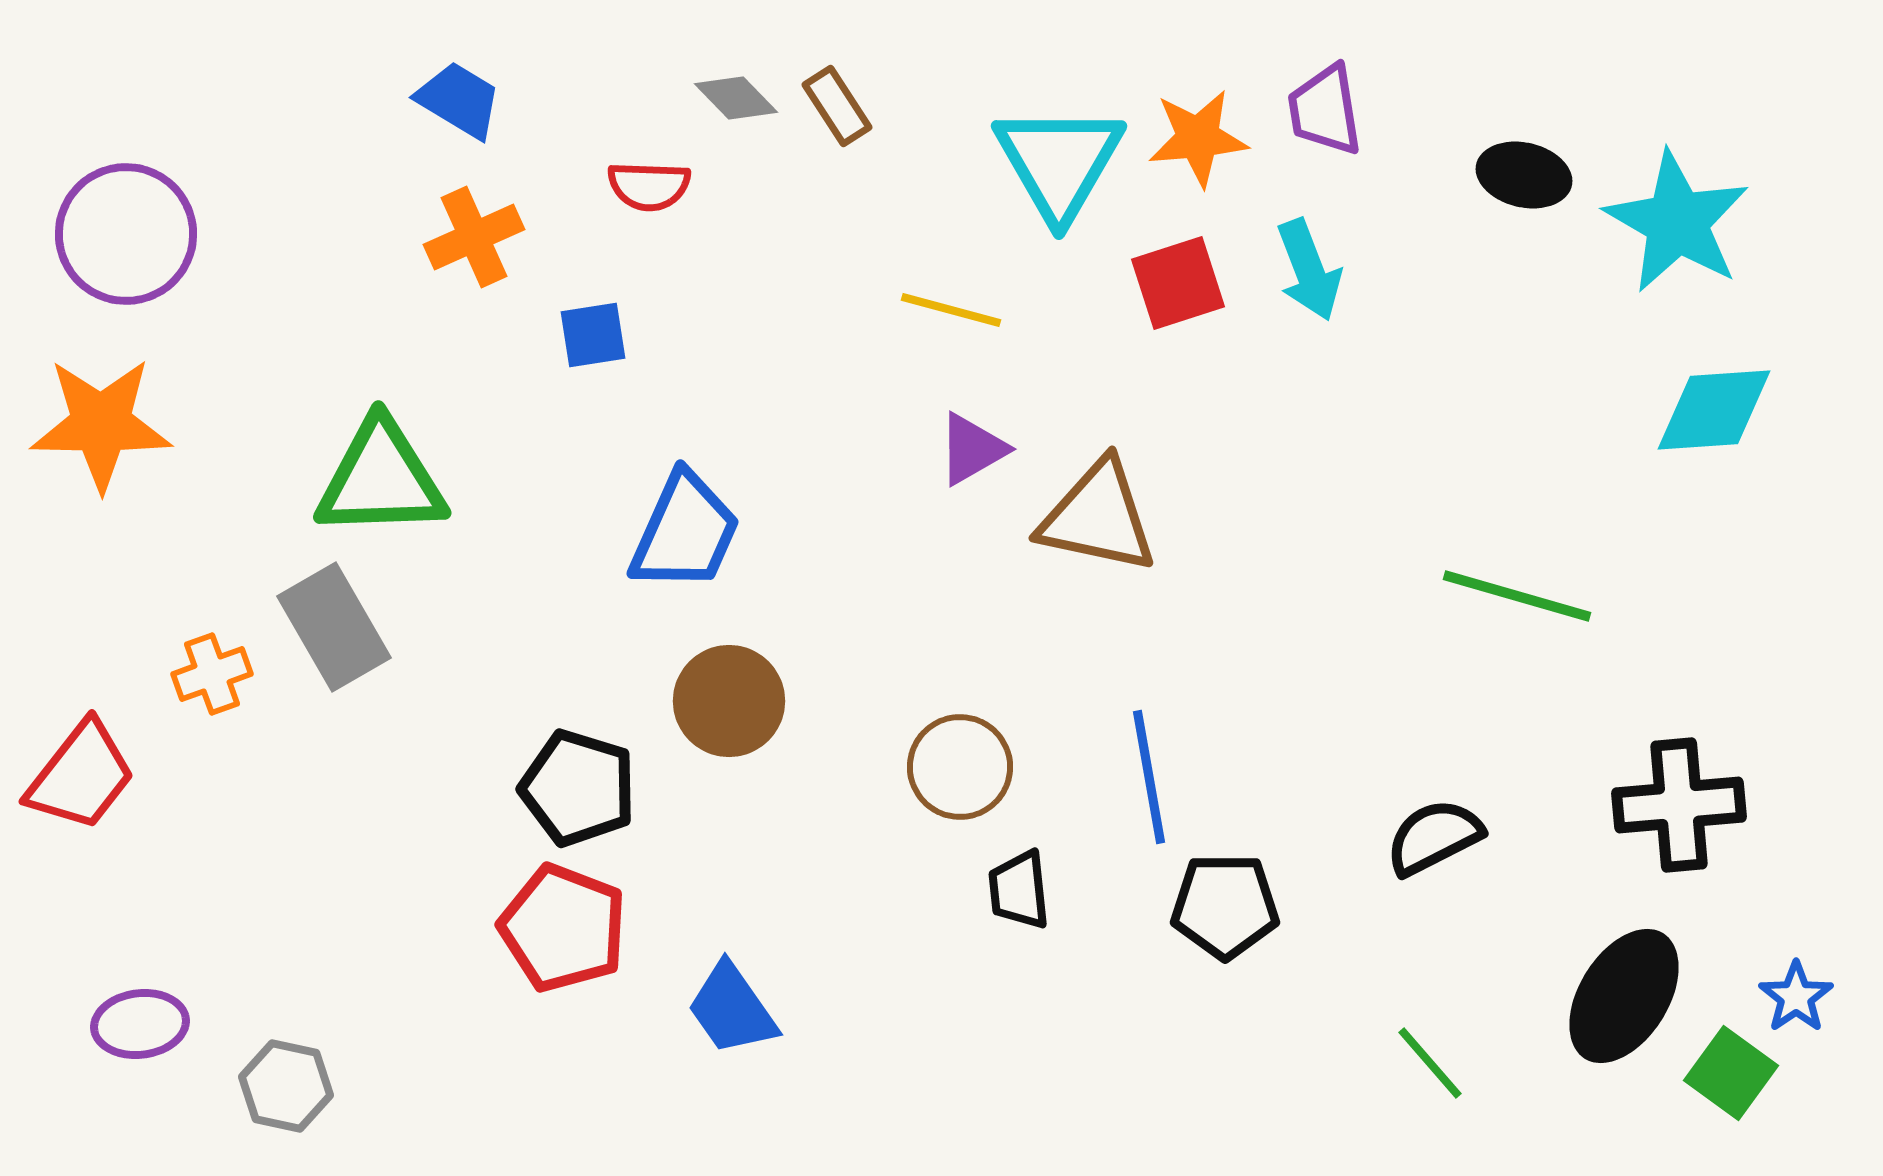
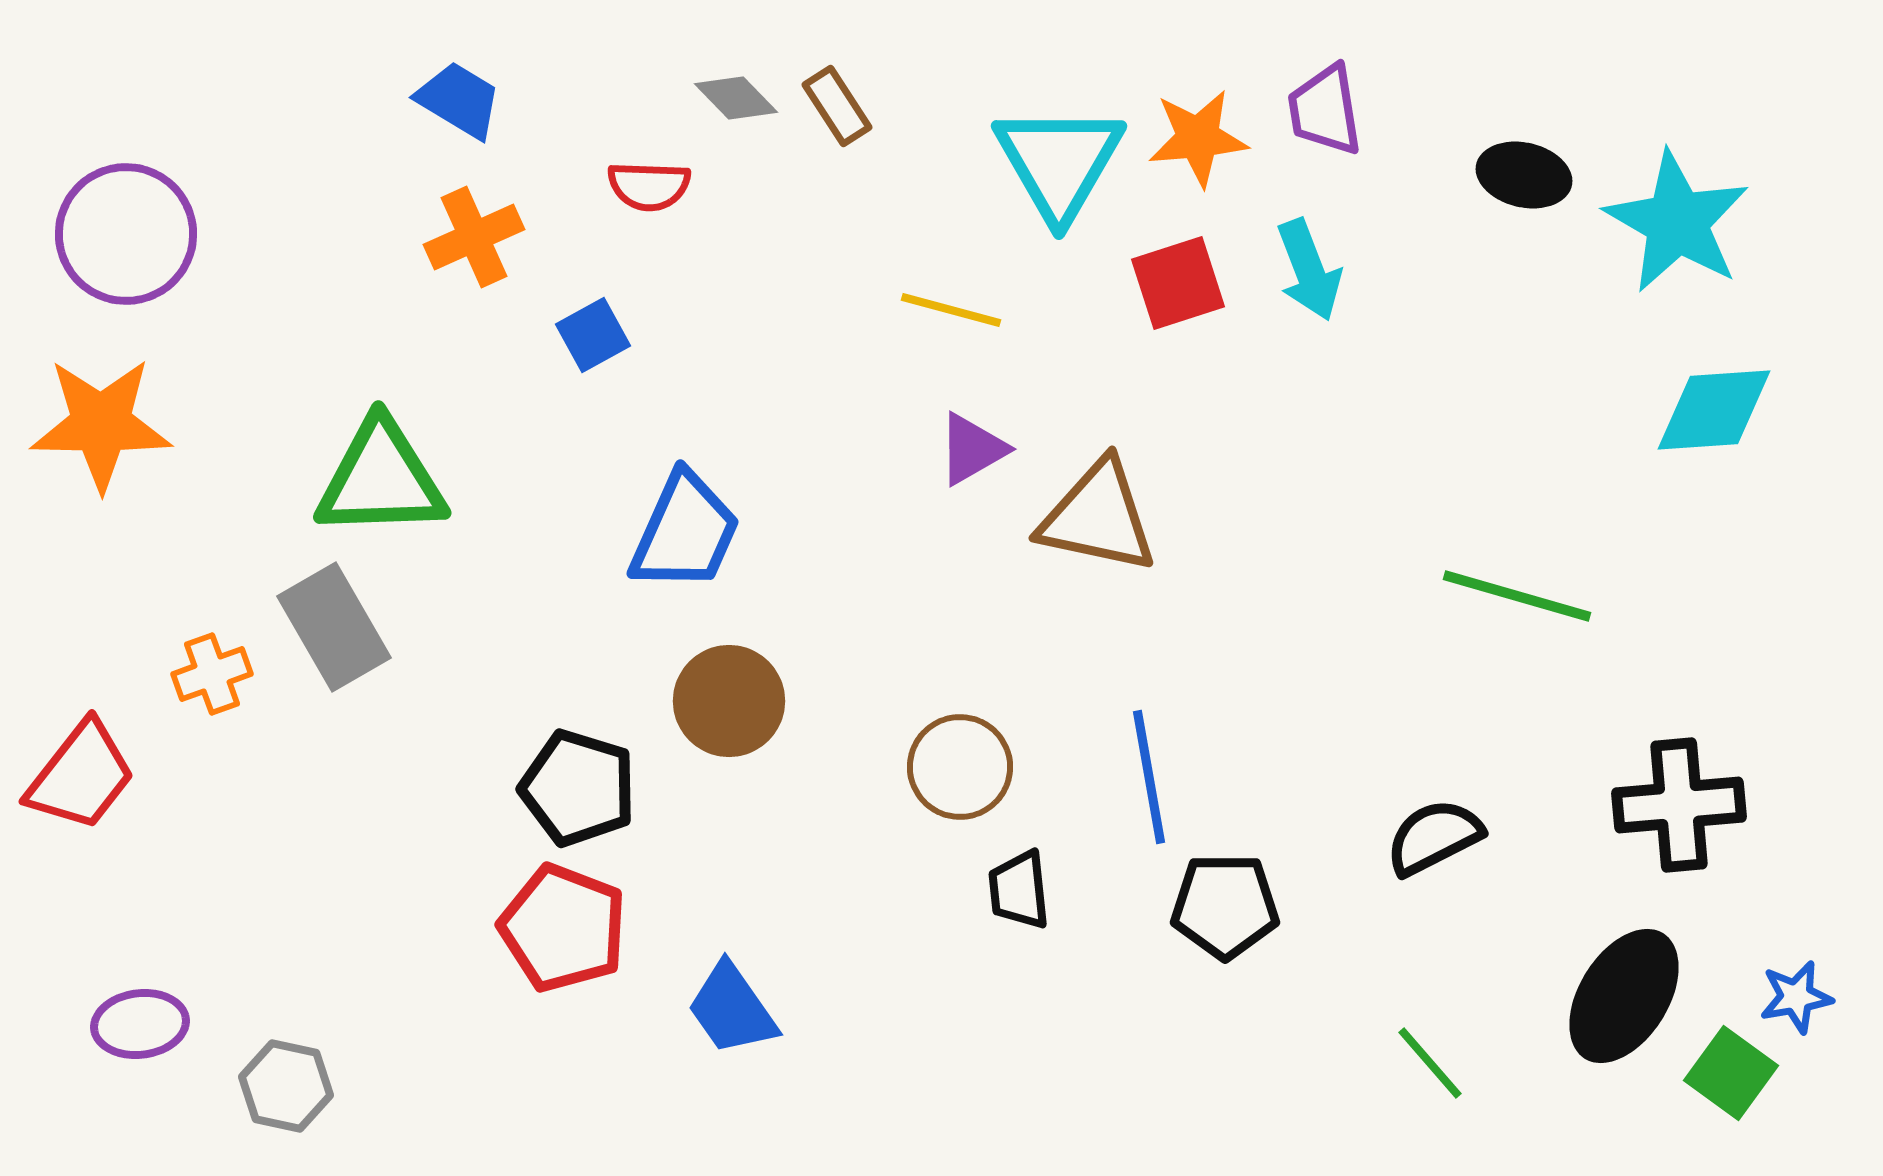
blue square at (593, 335): rotated 20 degrees counterclockwise
blue star at (1796, 997): rotated 24 degrees clockwise
